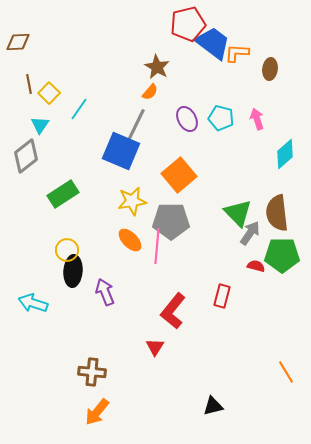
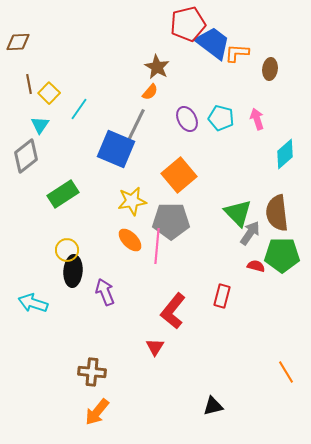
blue square: moved 5 px left, 2 px up
